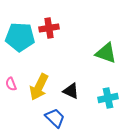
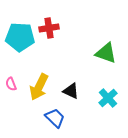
cyan cross: rotated 30 degrees counterclockwise
